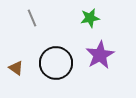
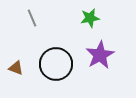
black circle: moved 1 px down
brown triangle: rotated 14 degrees counterclockwise
